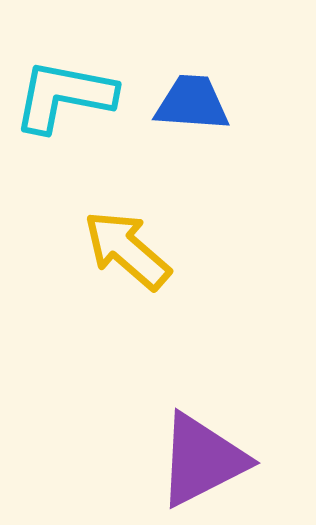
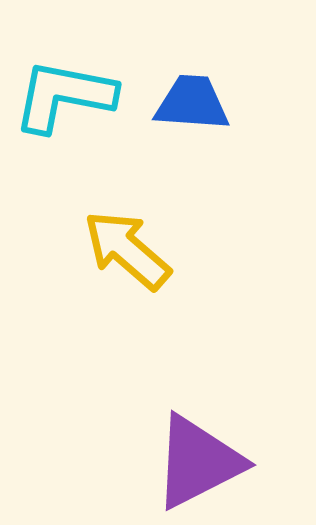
purple triangle: moved 4 px left, 2 px down
